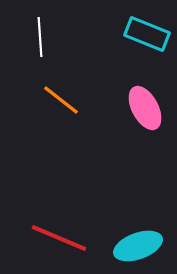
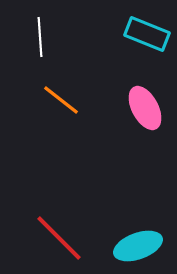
red line: rotated 22 degrees clockwise
